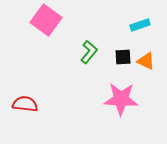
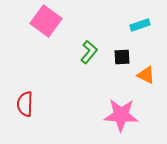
pink square: moved 1 px down
black square: moved 1 px left
orange triangle: moved 14 px down
pink star: moved 16 px down
red semicircle: rotated 95 degrees counterclockwise
